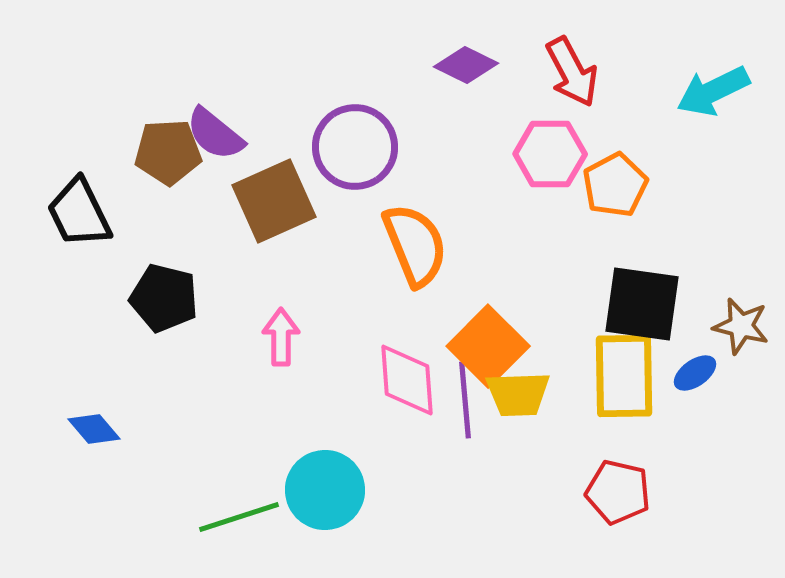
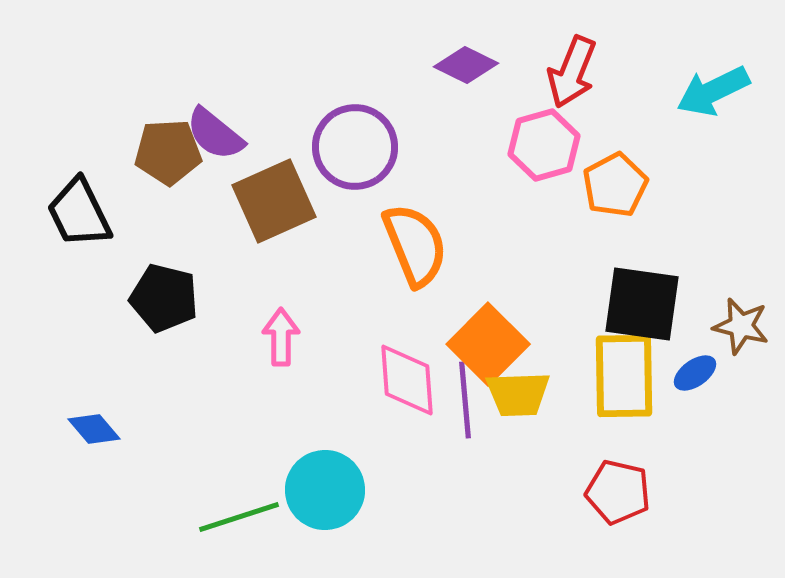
red arrow: rotated 50 degrees clockwise
pink hexagon: moved 6 px left, 9 px up; rotated 16 degrees counterclockwise
orange square: moved 2 px up
